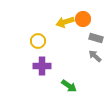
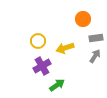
yellow arrow: moved 26 px down
gray rectangle: rotated 24 degrees counterclockwise
gray arrow: rotated 80 degrees clockwise
purple cross: rotated 30 degrees counterclockwise
green arrow: moved 12 px left, 1 px up; rotated 70 degrees counterclockwise
